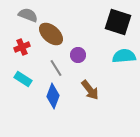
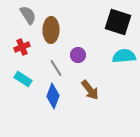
gray semicircle: rotated 36 degrees clockwise
brown ellipse: moved 4 px up; rotated 50 degrees clockwise
